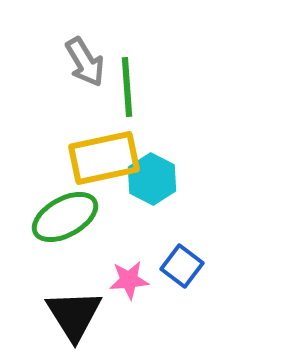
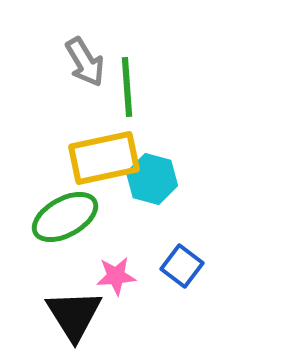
cyan hexagon: rotated 12 degrees counterclockwise
pink star: moved 13 px left, 4 px up
